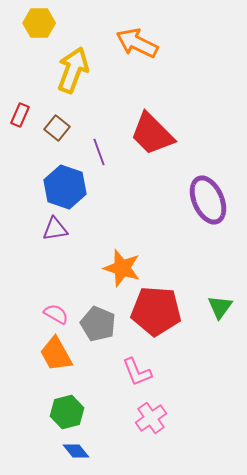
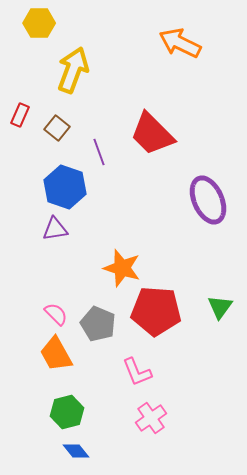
orange arrow: moved 43 px right
pink semicircle: rotated 15 degrees clockwise
